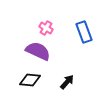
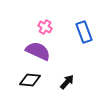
pink cross: moved 1 px left, 1 px up
